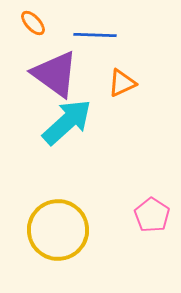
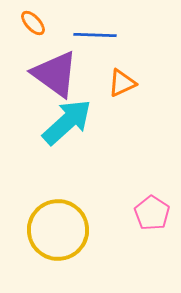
pink pentagon: moved 2 px up
